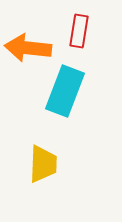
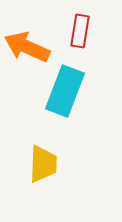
red rectangle: moved 1 px right
orange arrow: moved 1 px left, 1 px up; rotated 18 degrees clockwise
